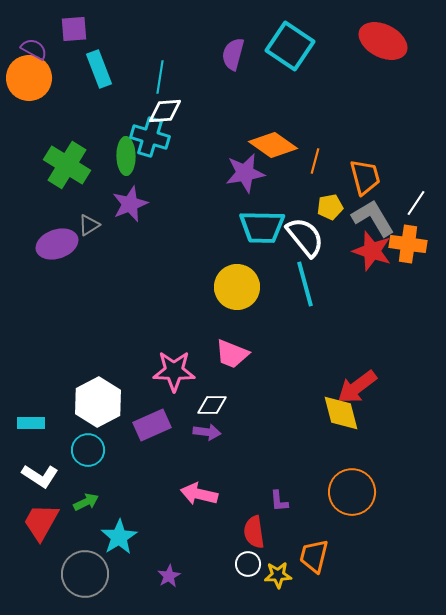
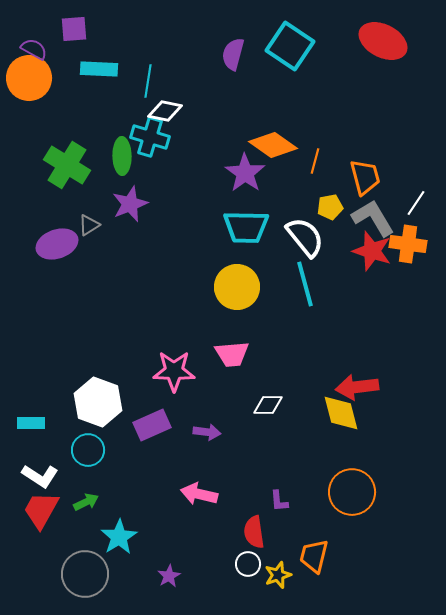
cyan rectangle at (99, 69): rotated 66 degrees counterclockwise
cyan line at (160, 77): moved 12 px left, 4 px down
white diamond at (165, 111): rotated 16 degrees clockwise
green ellipse at (126, 156): moved 4 px left
purple star at (245, 173): rotated 27 degrees counterclockwise
cyan trapezoid at (262, 227): moved 16 px left
pink trapezoid at (232, 354): rotated 27 degrees counterclockwise
red arrow at (357, 387): rotated 30 degrees clockwise
white hexagon at (98, 402): rotated 12 degrees counterclockwise
white diamond at (212, 405): moved 56 px right
red trapezoid at (41, 522): moved 12 px up
yellow star at (278, 575): rotated 16 degrees counterclockwise
